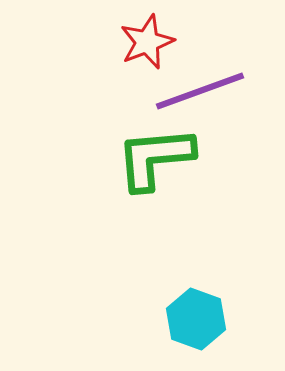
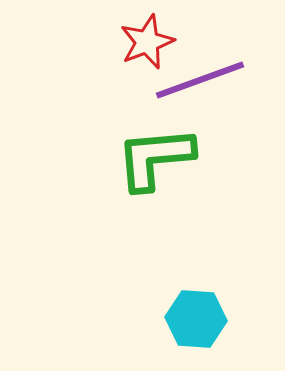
purple line: moved 11 px up
cyan hexagon: rotated 16 degrees counterclockwise
